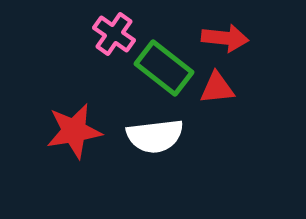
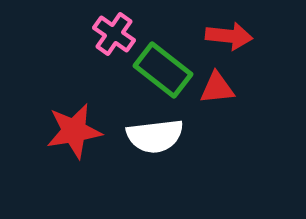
red arrow: moved 4 px right, 2 px up
green rectangle: moved 1 px left, 2 px down
